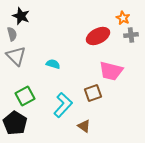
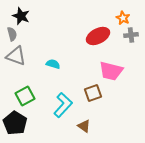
gray triangle: rotated 25 degrees counterclockwise
